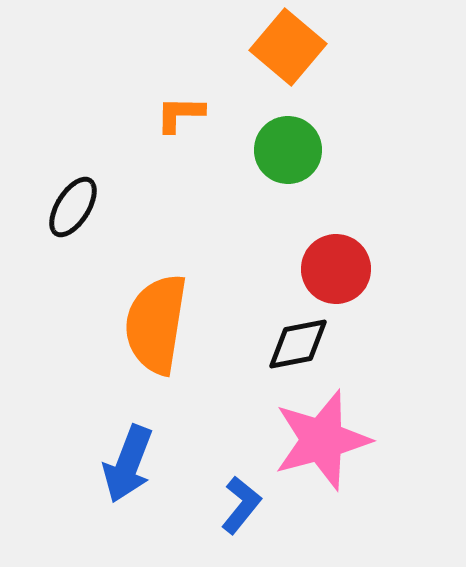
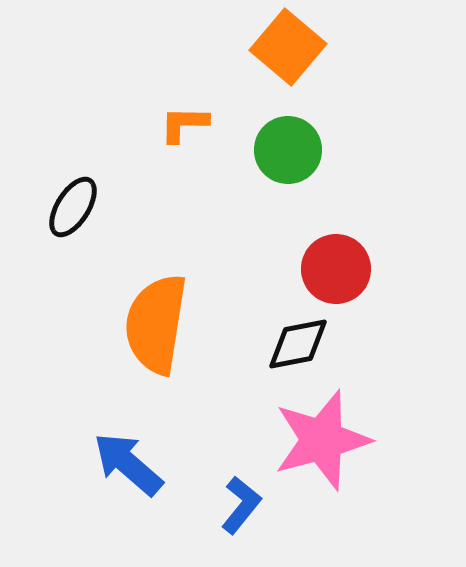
orange L-shape: moved 4 px right, 10 px down
blue arrow: rotated 110 degrees clockwise
